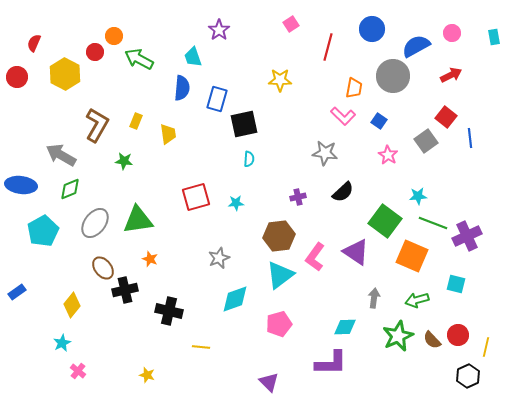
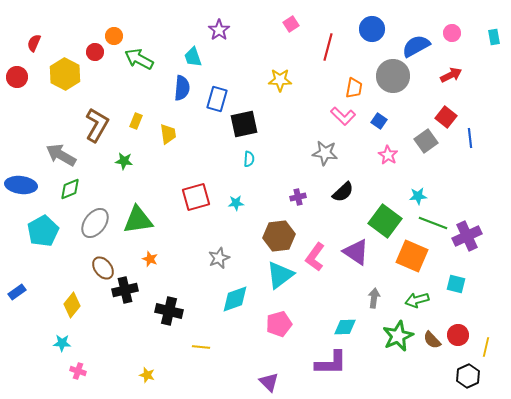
cyan star at (62, 343): rotated 30 degrees clockwise
pink cross at (78, 371): rotated 21 degrees counterclockwise
